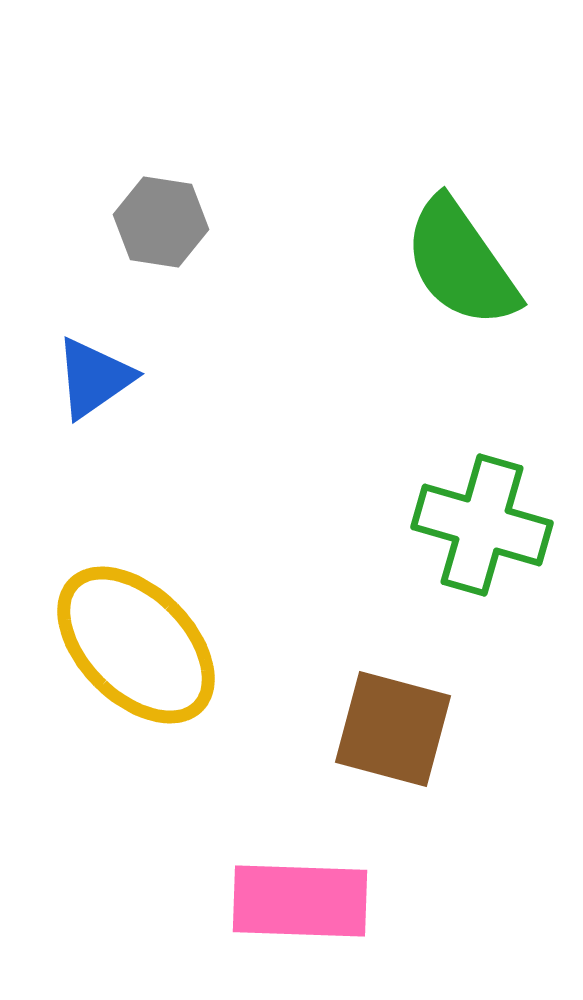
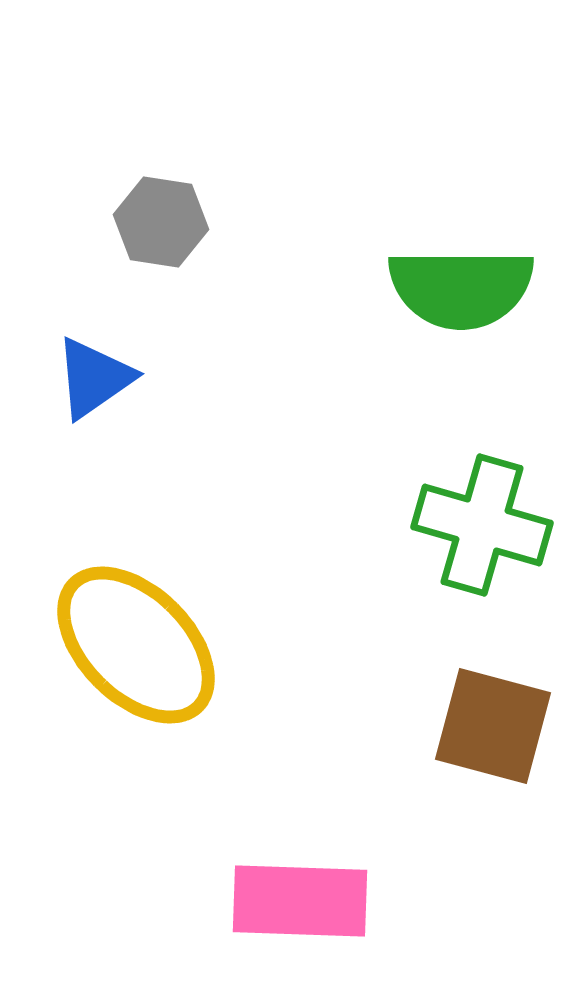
green semicircle: moved 25 px down; rotated 55 degrees counterclockwise
brown square: moved 100 px right, 3 px up
